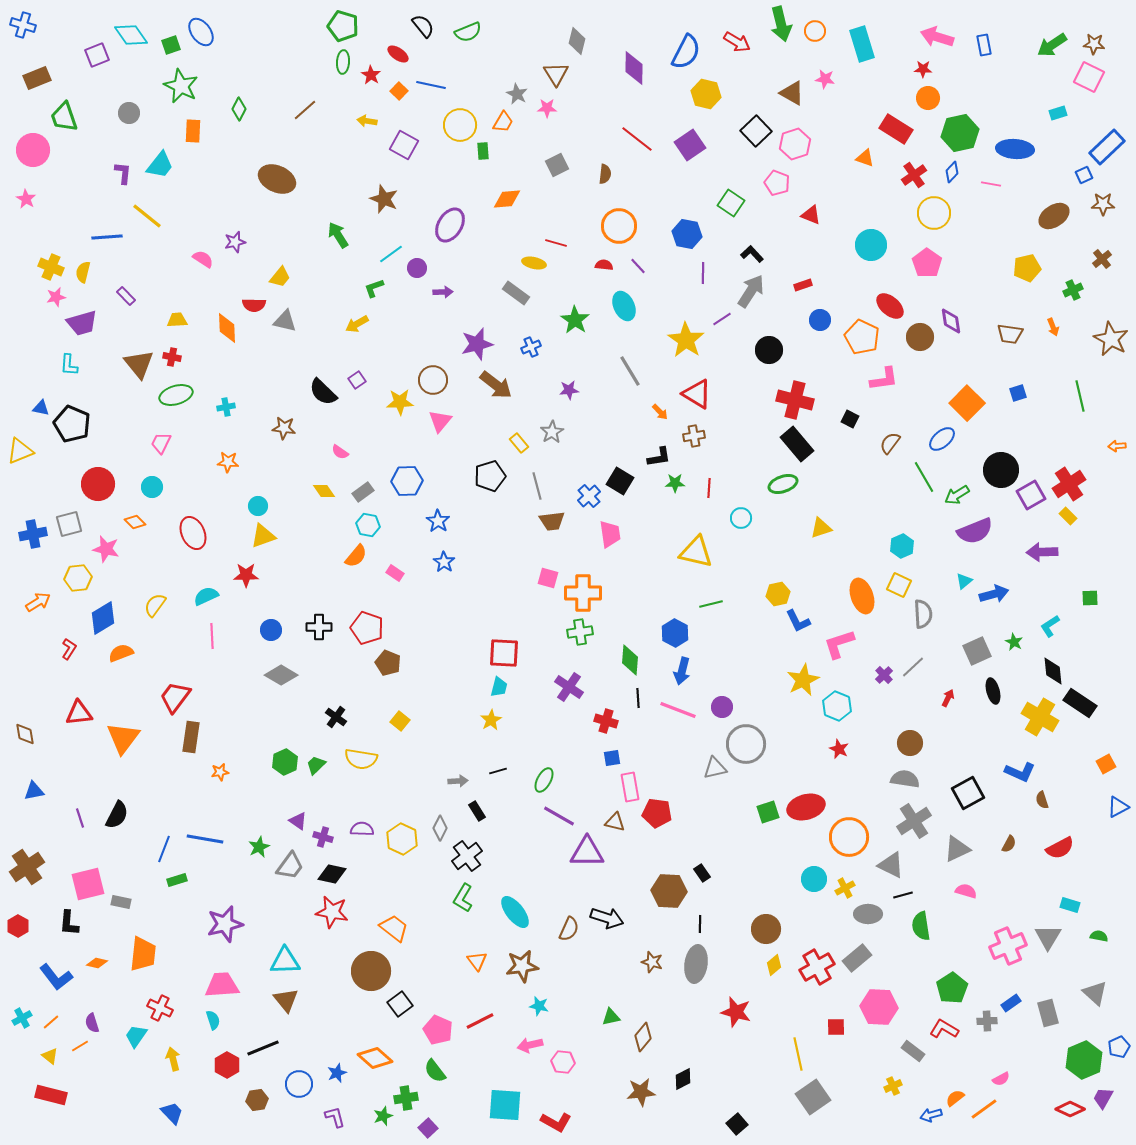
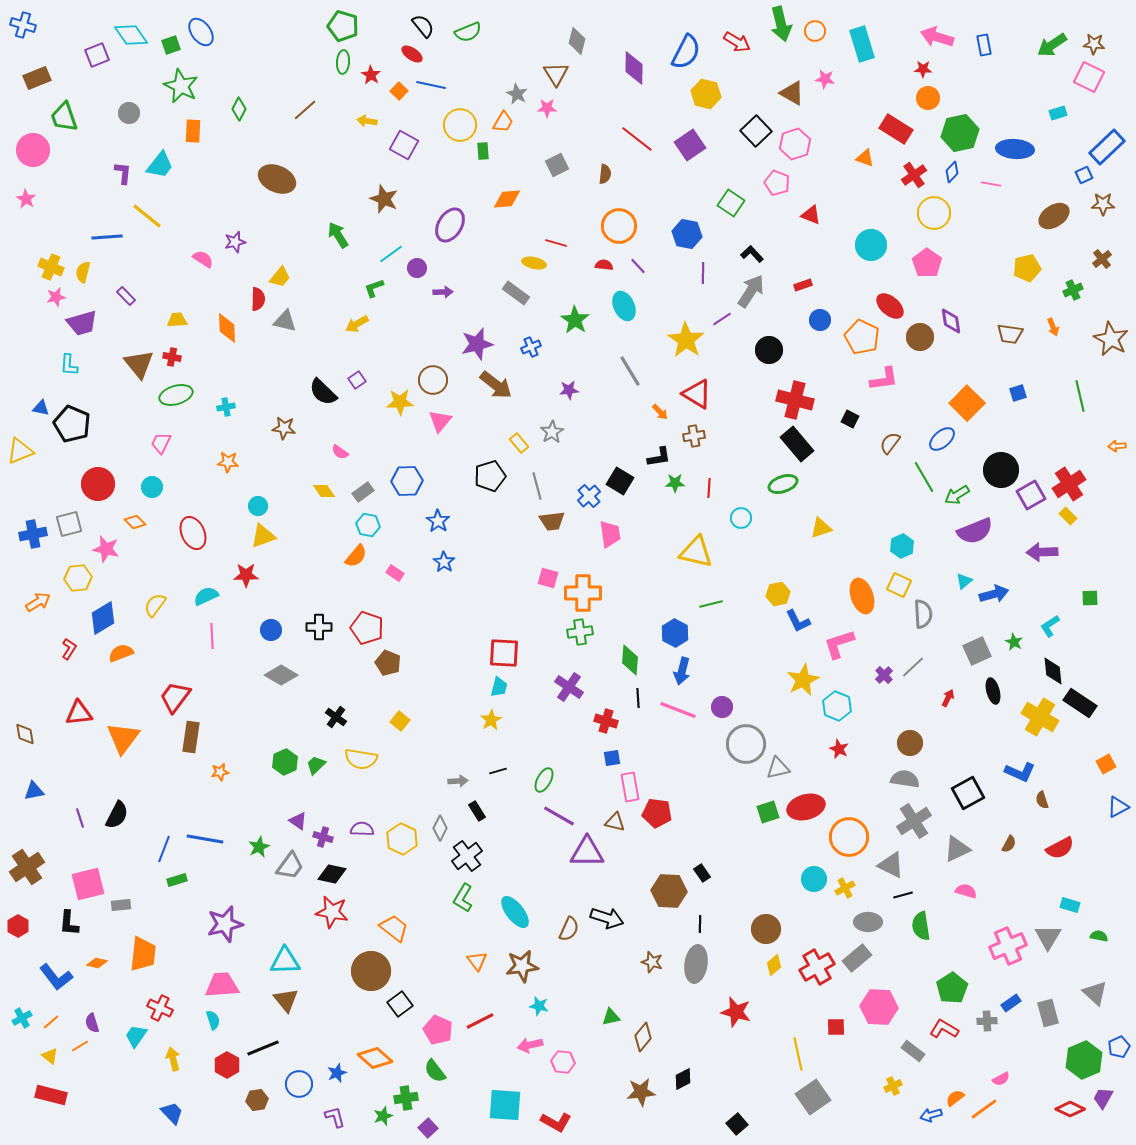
red ellipse at (398, 54): moved 14 px right
red semicircle at (254, 305): moved 4 px right, 6 px up; rotated 90 degrees counterclockwise
gray triangle at (715, 768): moved 63 px right
gray rectangle at (121, 902): moved 3 px down; rotated 18 degrees counterclockwise
gray ellipse at (868, 914): moved 8 px down
